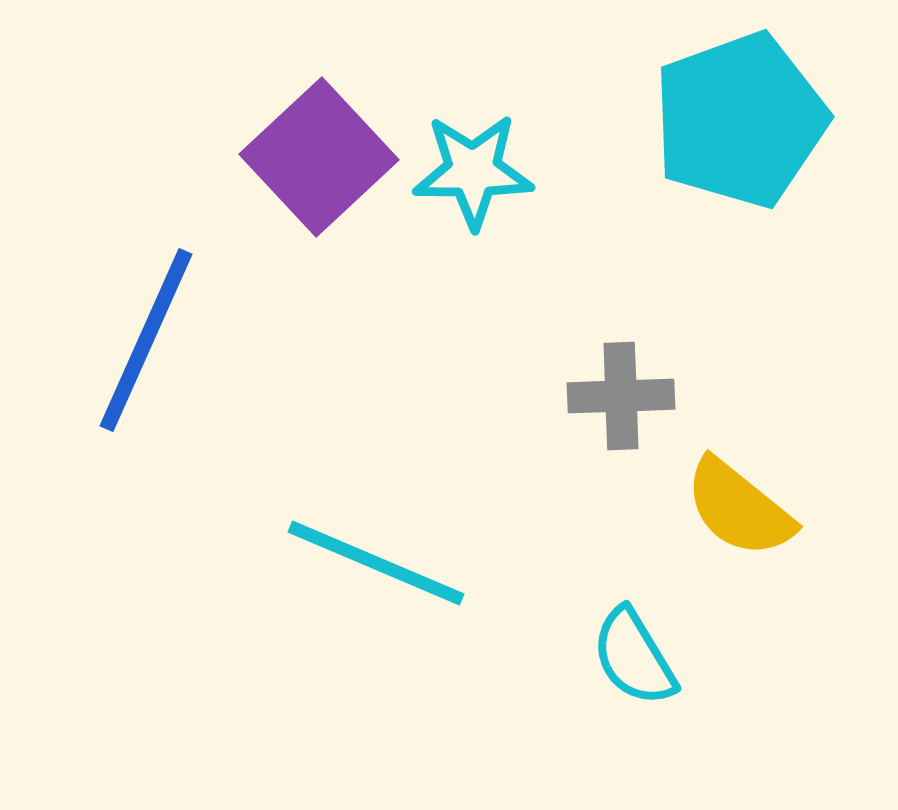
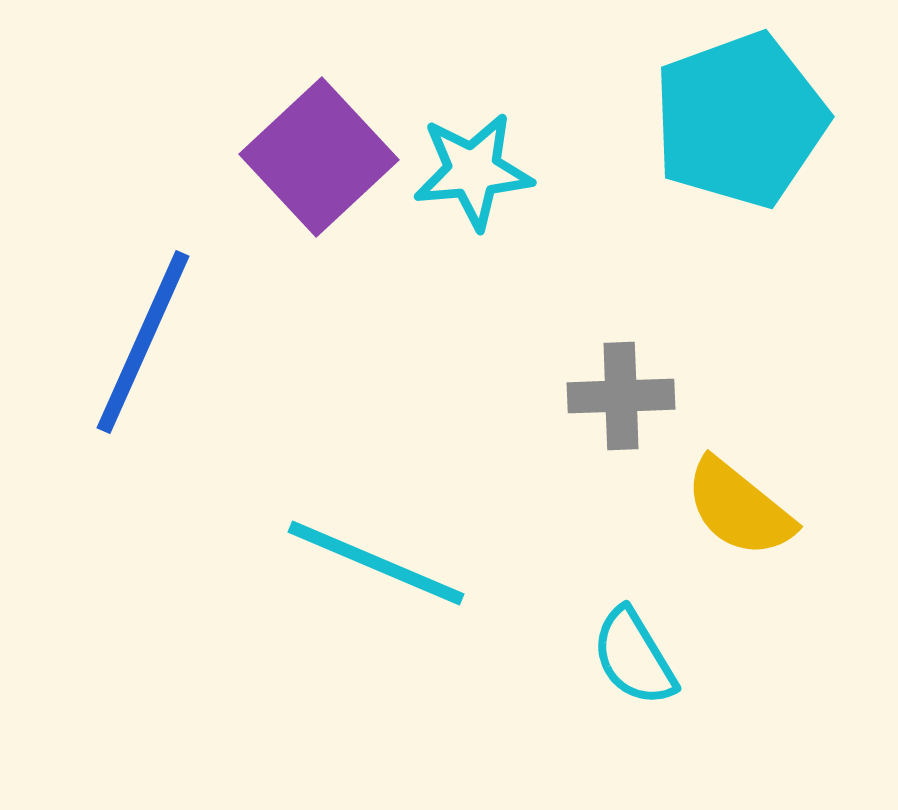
cyan star: rotated 5 degrees counterclockwise
blue line: moved 3 px left, 2 px down
